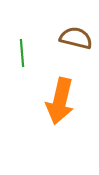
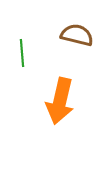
brown semicircle: moved 1 px right, 3 px up
